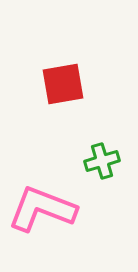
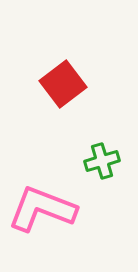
red square: rotated 27 degrees counterclockwise
